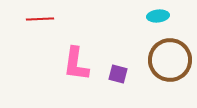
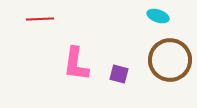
cyan ellipse: rotated 25 degrees clockwise
purple square: moved 1 px right
